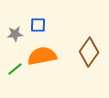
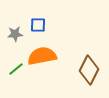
brown diamond: moved 18 px down; rotated 8 degrees counterclockwise
green line: moved 1 px right
